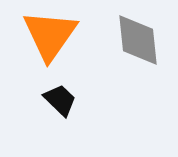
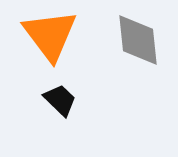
orange triangle: rotated 12 degrees counterclockwise
